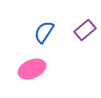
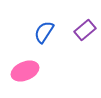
pink ellipse: moved 7 px left, 2 px down
